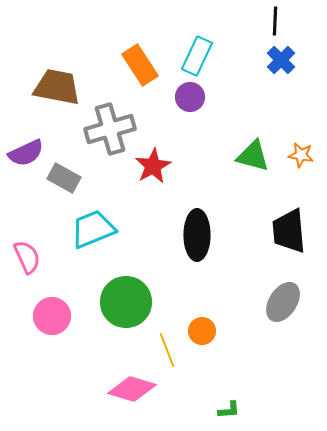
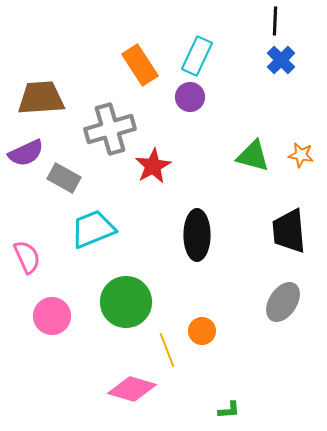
brown trapezoid: moved 16 px left, 11 px down; rotated 15 degrees counterclockwise
